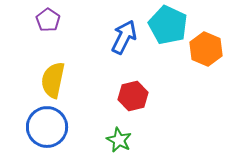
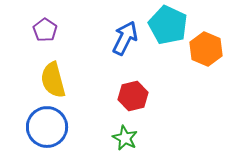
purple pentagon: moved 3 px left, 10 px down
blue arrow: moved 1 px right, 1 px down
yellow semicircle: rotated 27 degrees counterclockwise
green star: moved 6 px right, 2 px up
